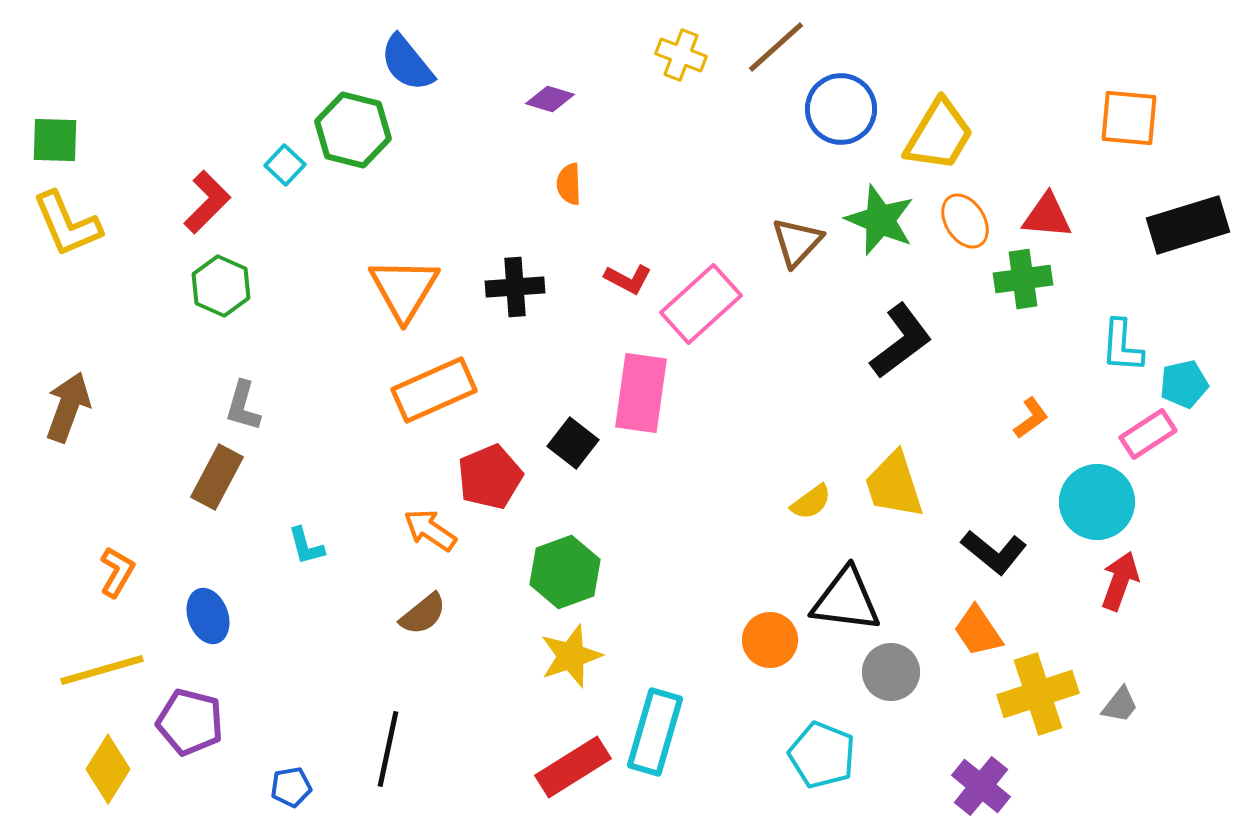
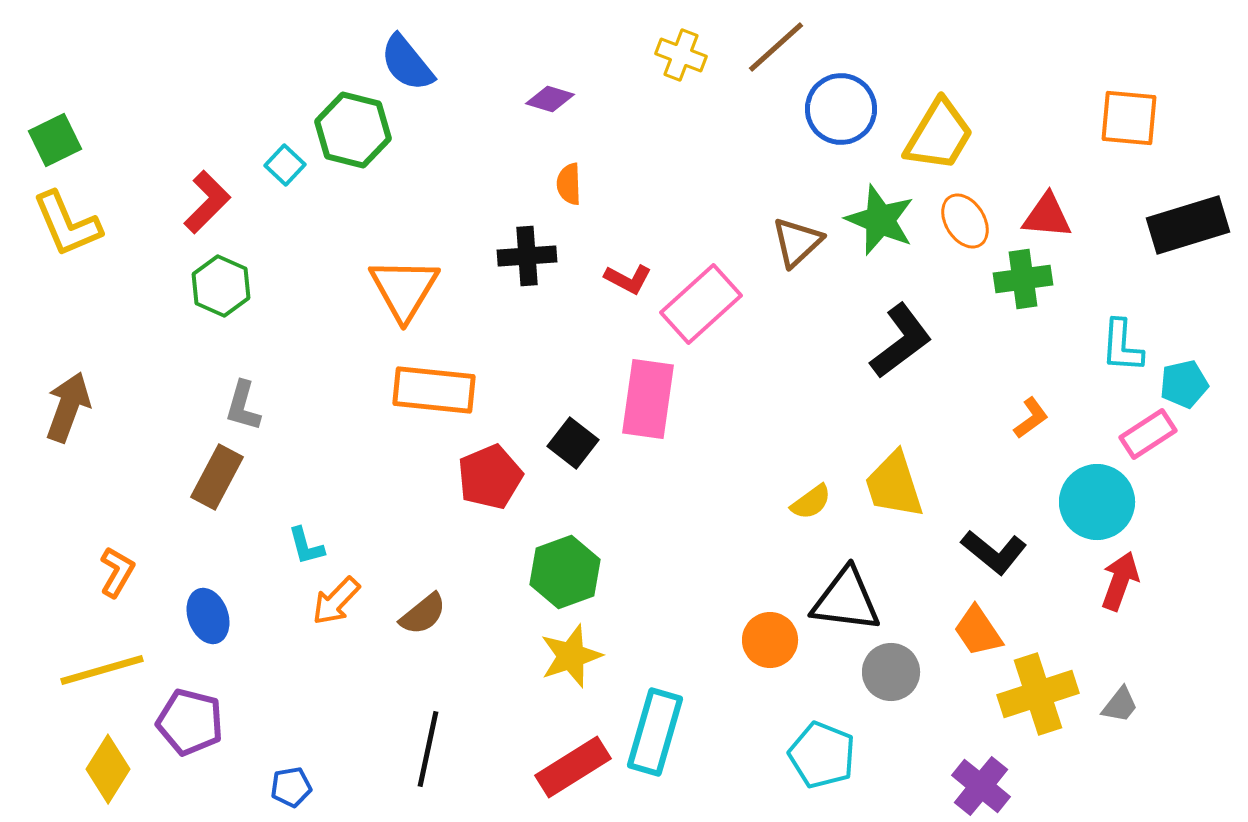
green square at (55, 140): rotated 28 degrees counterclockwise
brown triangle at (797, 242): rotated 4 degrees clockwise
black cross at (515, 287): moved 12 px right, 31 px up
orange rectangle at (434, 390): rotated 30 degrees clockwise
pink rectangle at (641, 393): moved 7 px right, 6 px down
orange arrow at (430, 530): moved 94 px left, 71 px down; rotated 80 degrees counterclockwise
black line at (388, 749): moved 40 px right
